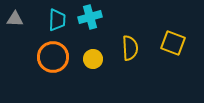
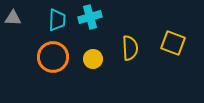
gray triangle: moved 2 px left, 1 px up
